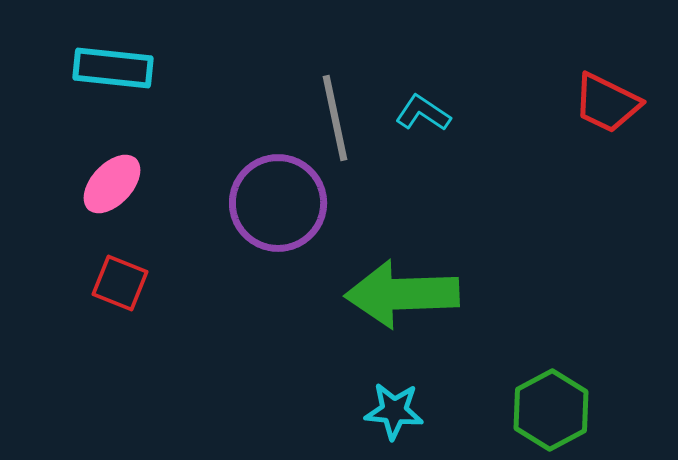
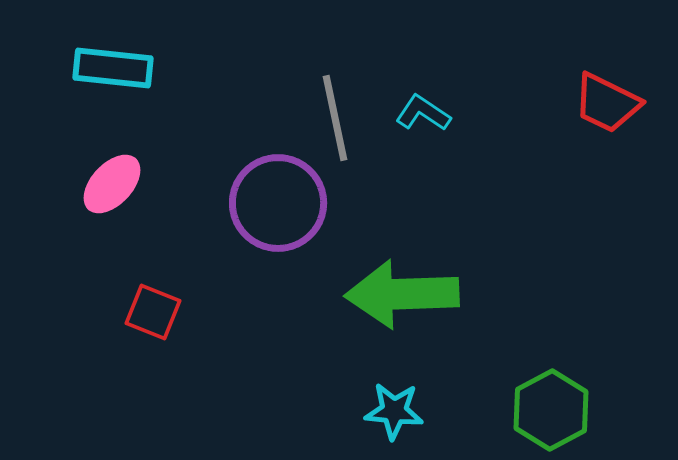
red square: moved 33 px right, 29 px down
